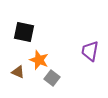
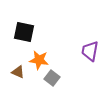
orange star: rotated 12 degrees counterclockwise
